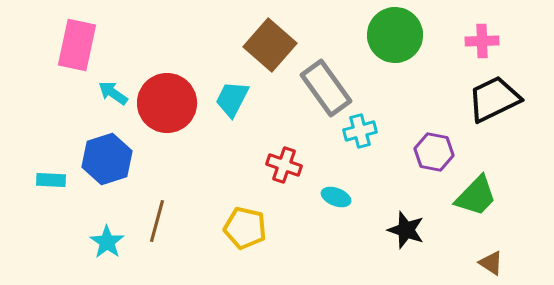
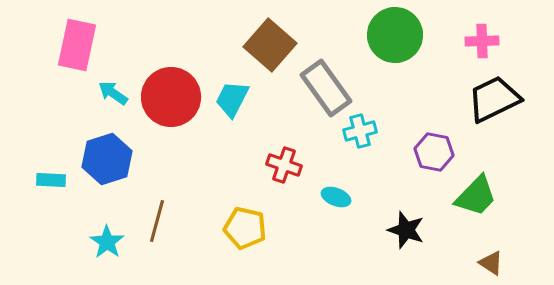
red circle: moved 4 px right, 6 px up
